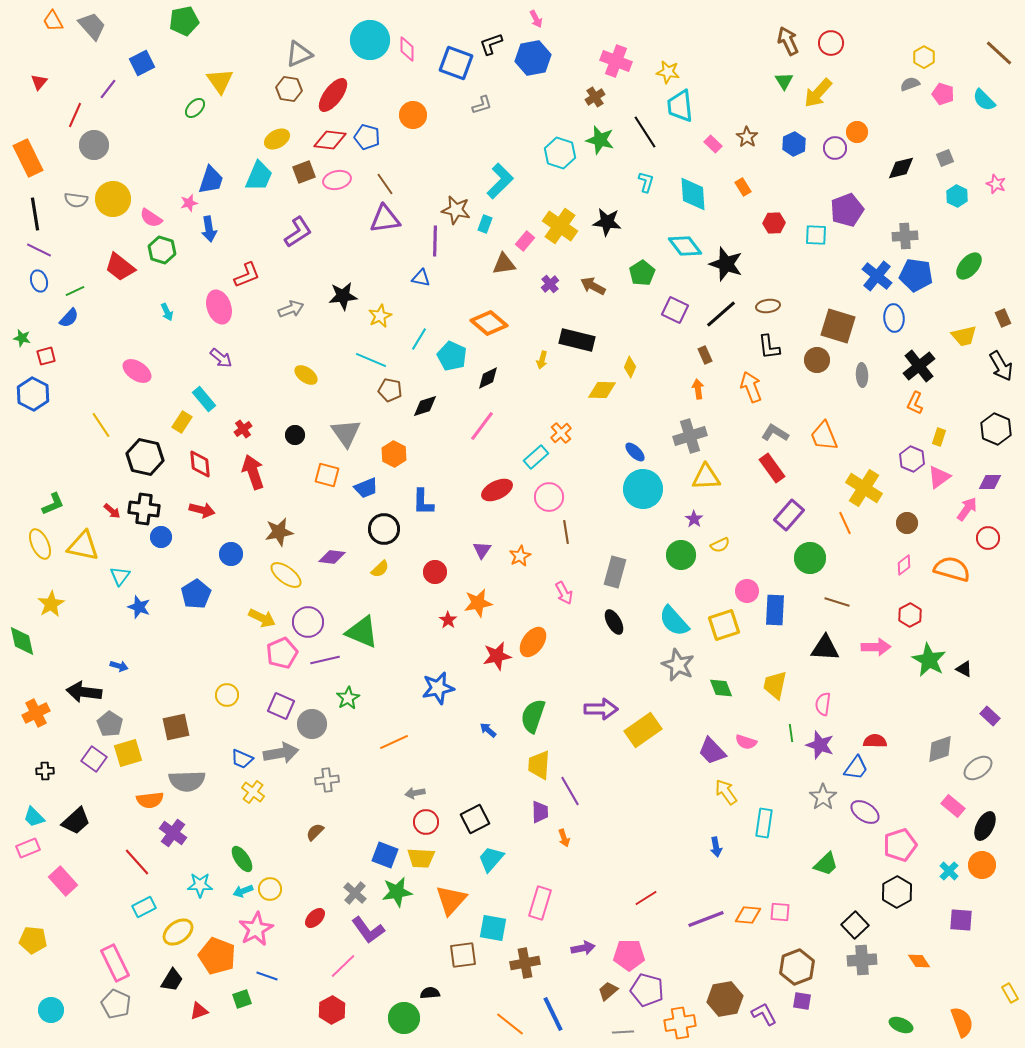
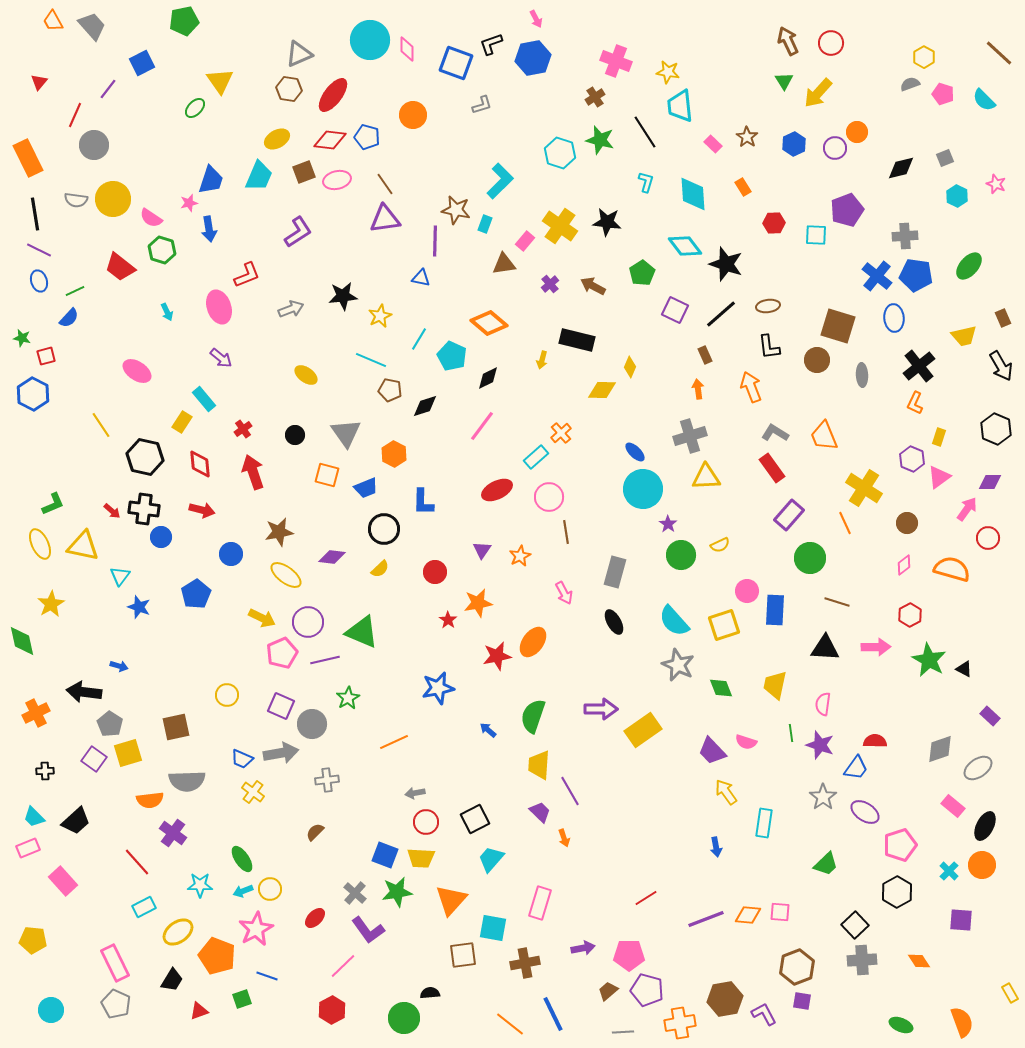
purple star at (694, 519): moved 26 px left, 5 px down
purple trapezoid at (540, 812): rotated 45 degrees counterclockwise
